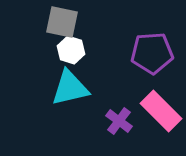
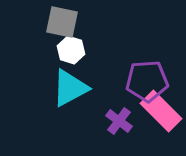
purple pentagon: moved 5 px left, 28 px down
cyan triangle: rotated 15 degrees counterclockwise
